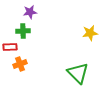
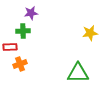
purple star: moved 1 px right, 1 px down
green triangle: rotated 45 degrees counterclockwise
